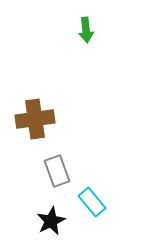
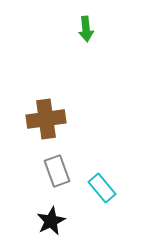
green arrow: moved 1 px up
brown cross: moved 11 px right
cyan rectangle: moved 10 px right, 14 px up
